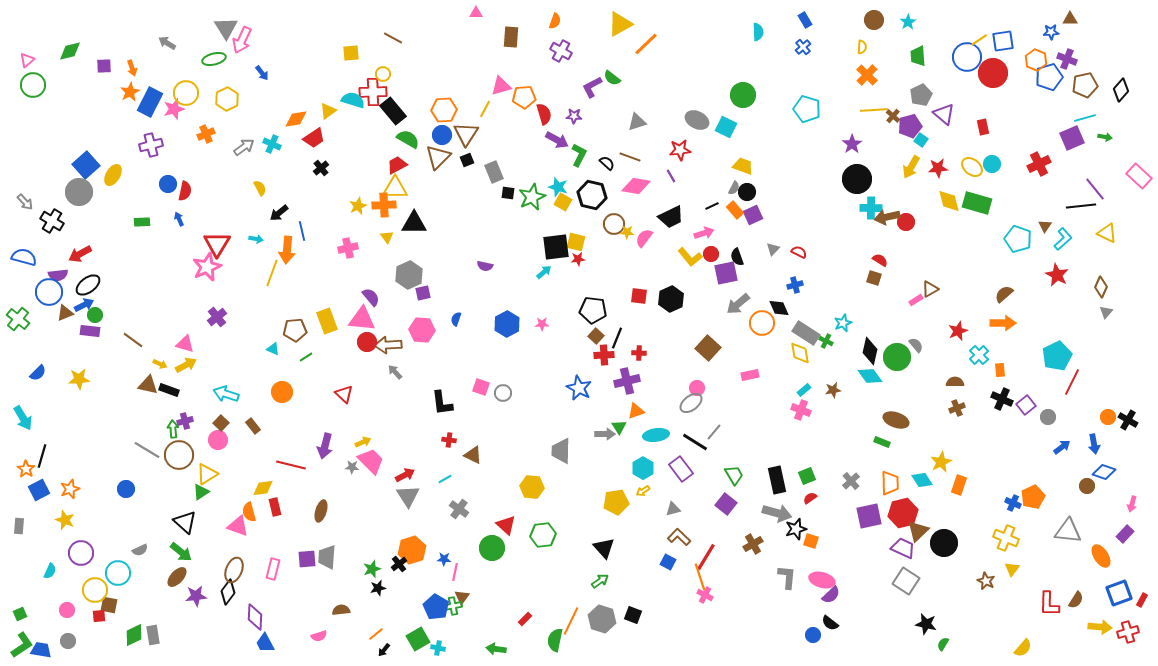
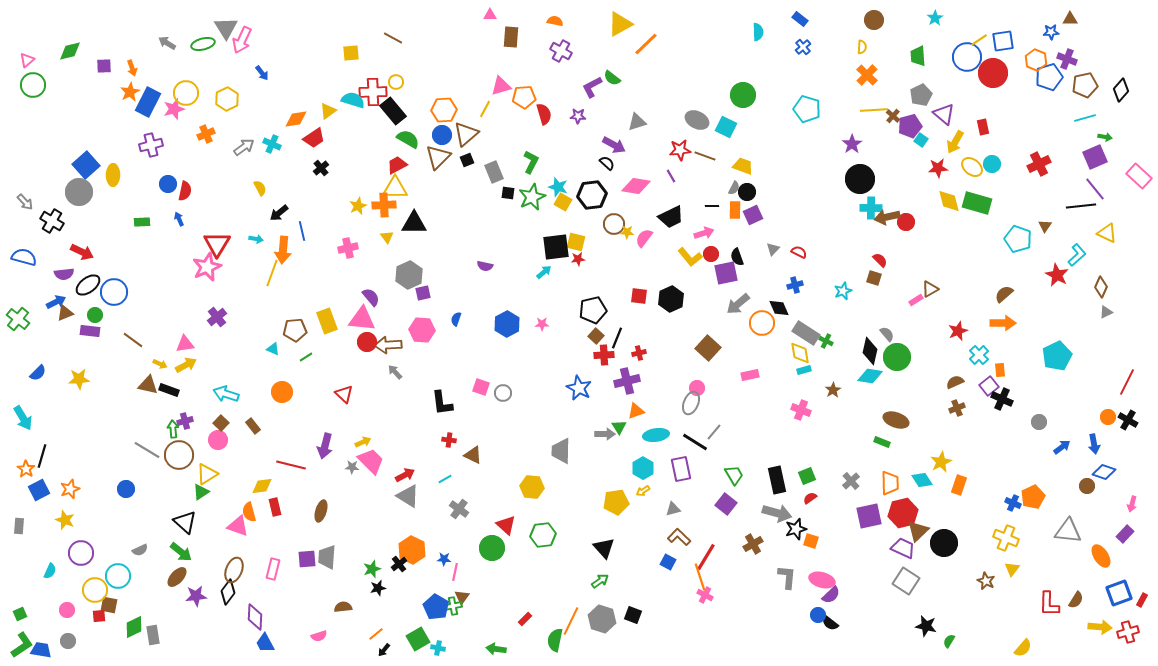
pink triangle at (476, 13): moved 14 px right, 2 px down
blue rectangle at (805, 20): moved 5 px left, 1 px up; rotated 21 degrees counterclockwise
orange semicircle at (555, 21): rotated 98 degrees counterclockwise
cyan star at (908, 22): moved 27 px right, 4 px up
green ellipse at (214, 59): moved 11 px left, 15 px up
yellow circle at (383, 74): moved 13 px right, 8 px down
blue rectangle at (150, 102): moved 2 px left
purple star at (574, 116): moved 4 px right
brown triangle at (466, 134): rotated 16 degrees clockwise
purple square at (1072, 138): moved 23 px right, 19 px down
purple arrow at (557, 140): moved 57 px right, 5 px down
green L-shape at (579, 155): moved 48 px left, 7 px down
brown line at (630, 157): moved 75 px right, 1 px up
yellow arrow at (911, 167): moved 44 px right, 25 px up
yellow ellipse at (113, 175): rotated 30 degrees counterclockwise
black circle at (857, 179): moved 3 px right
black hexagon at (592, 195): rotated 20 degrees counterclockwise
black line at (712, 206): rotated 24 degrees clockwise
orange rectangle at (735, 210): rotated 42 degrees clockwise
cyan L-shape at (1063, 239): moved 14 px right, 16 px down
orange arrow at (287, 250): moved 4 px left
red arrow at (80, 254): moved 2 px right, 2 px up; rotated 125 degrees counterclockwise
red semicircle at (880, 260): rotated 14 degrees clockwise
purple semicircle at (58, 275): moved 6 px right, 1 px up
blue circle at (49, 292): moved 65 px right
blue arrow at (84, 305): moved 28 px left, 3 px up
black pentagon at (593, 310): rotated 20 degrees counterclockwise
gray triangle at (1106, 312): rotated 24 degrees clockwise
cyan star at (843, 323): moved 32 px up
pink triangle at (185, 344): rotated 24 degrees counterclockwise
gray semicircle at (916, 345): moved 29 px left, 11 px up
red cross at (639, 353): rotated 16 degrees counterclockwise
cyan diamond at (870, 376): rotated 45 degrees counterclockwise
brown semicircle at (955, 382): rotated 24 degrees counterclockwise
red line at (1072, 382): moved 55 px right
cyan rectangle at (804, 390): moved 20 px up; rotated 24 degrees clockwise
brown star at (833, 390): rotated 21 degrees counterclockwise
gray ellipse at (691, 403): rotated 30 degrees counterclockwise
purple square at (1026, 405): moved 37 px left, 19 px up
gray circle at (1048, 417): moved 9 px left, 5 px down
purple rectangle at (681, 469): rotated 25 degrees clockwise
yellow diamond at (263, 488): moved 1 px left, 2 px up
gray triangle at (408, 496): rotated 25 degrees counterclockwise
orange hexagon at (412, 550): rotated 16 degrees counterclockwise
cyan circle at (118, 573): moved 3 px down
brown semicircle at (341, 610): moved 2 px right, 3 px up
black star at (926, 624): moved 2 px down
green diamond at (134, 635): moved 8 px up
blue circle at (813, 635): moved 5 px right, 20 px up
green semicircle at (943, 644): moved 6 px right, 3 px up
